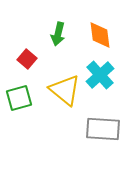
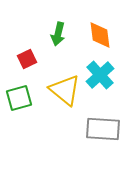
red square: rotated 24 degrees clockwise
